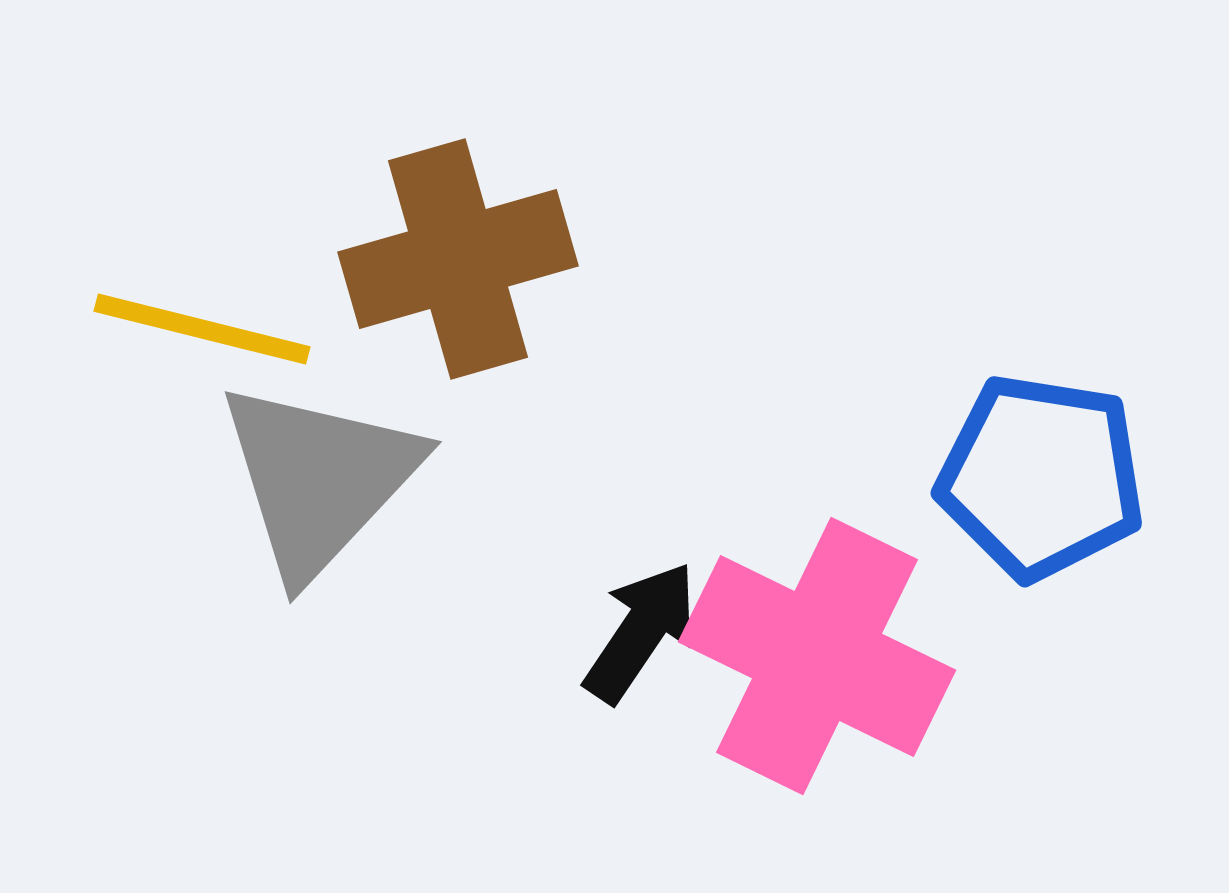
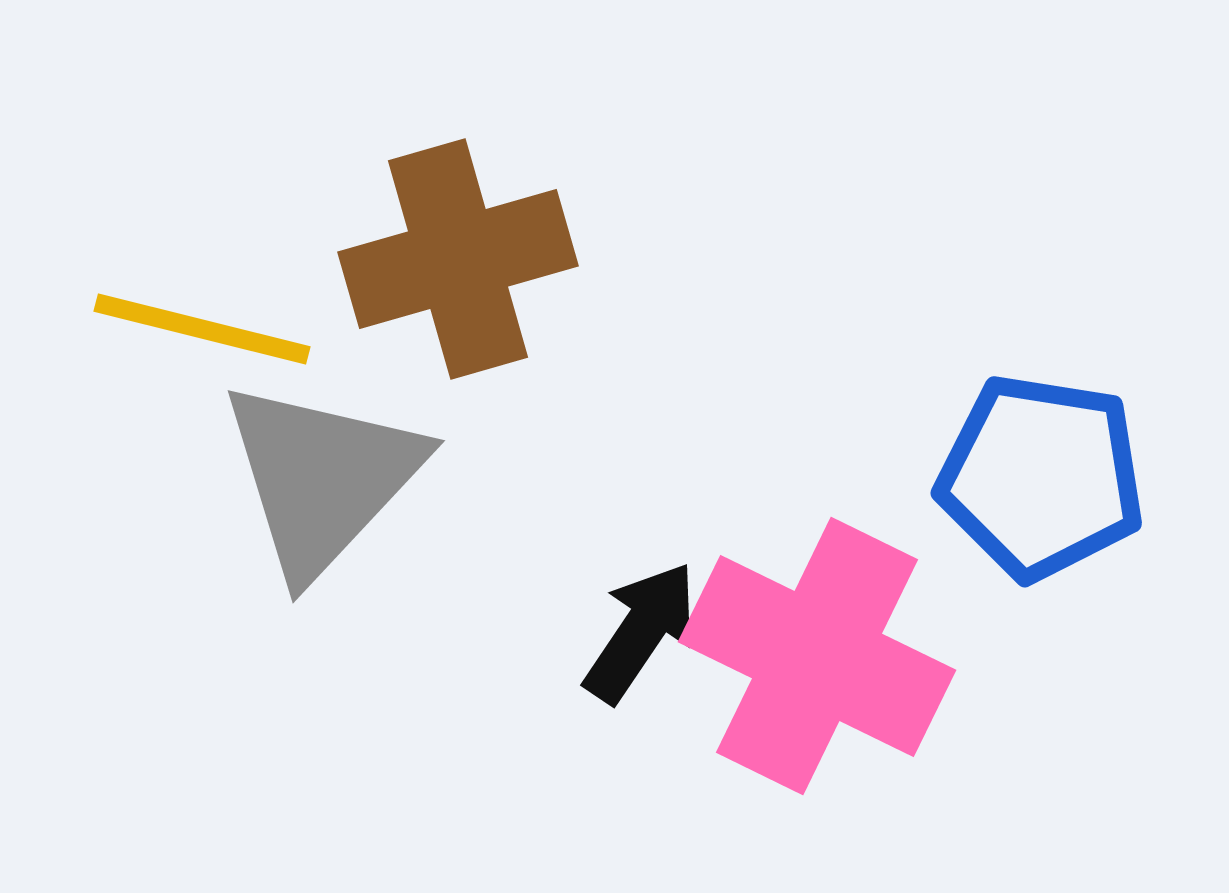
gray triangle: moved 3 px right, 1 px up
